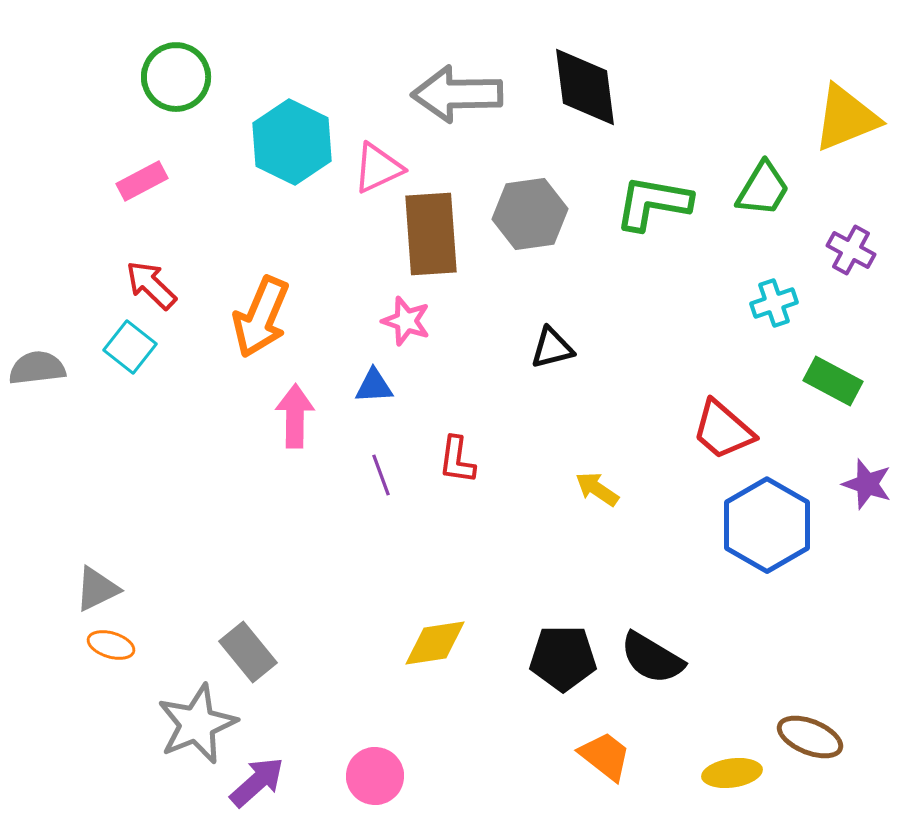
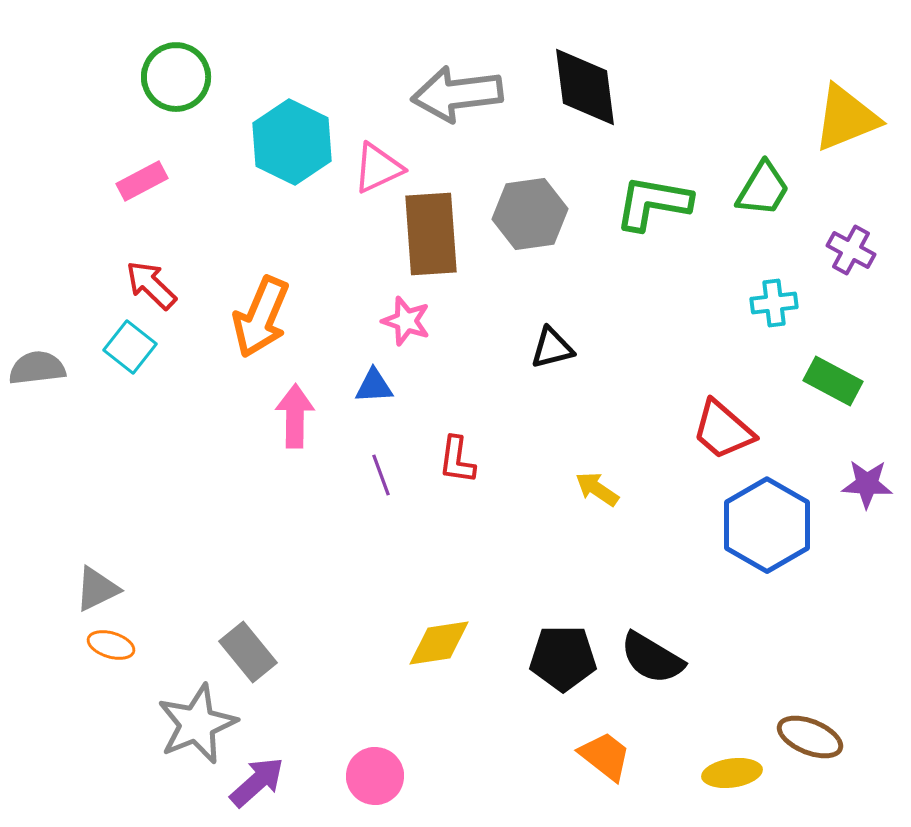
gray arrow: rotated 6 degrees counterclockwise
cyan cross: rotated 12 degrees clockwise
purple star: rotated 15 degrees counterclockwise
yellow diamond: moved 4 px right
